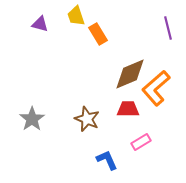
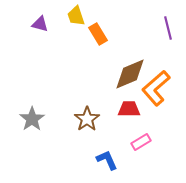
red trapezoid: moved 1 px right
brown star: rotated 15 degrees clockwise
